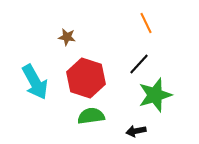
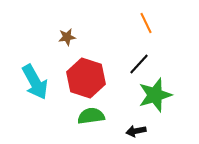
brown star: rotated 18 degrees counterclockwise
